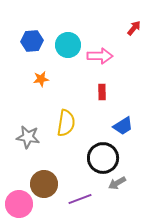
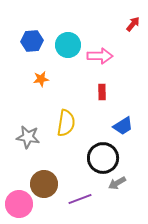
red arrow: moved 1 px left, 4 px up
